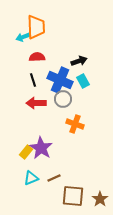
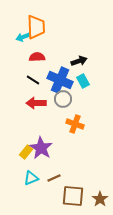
black line: rotated 40 degrees counterclockwise
